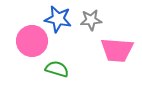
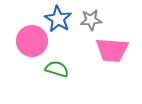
blue star: rotated 20 degrees clockwise
pink trapezoid: moved 5 px left
